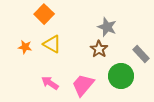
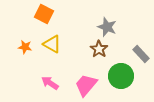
orange square: rotated 18 degrees counterclockwise
pink trapezoid: moved 3 px right
